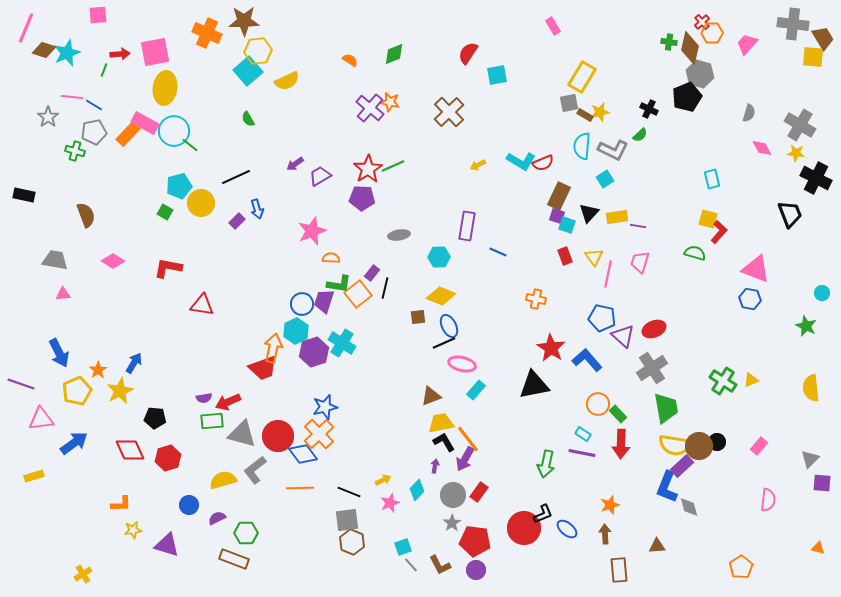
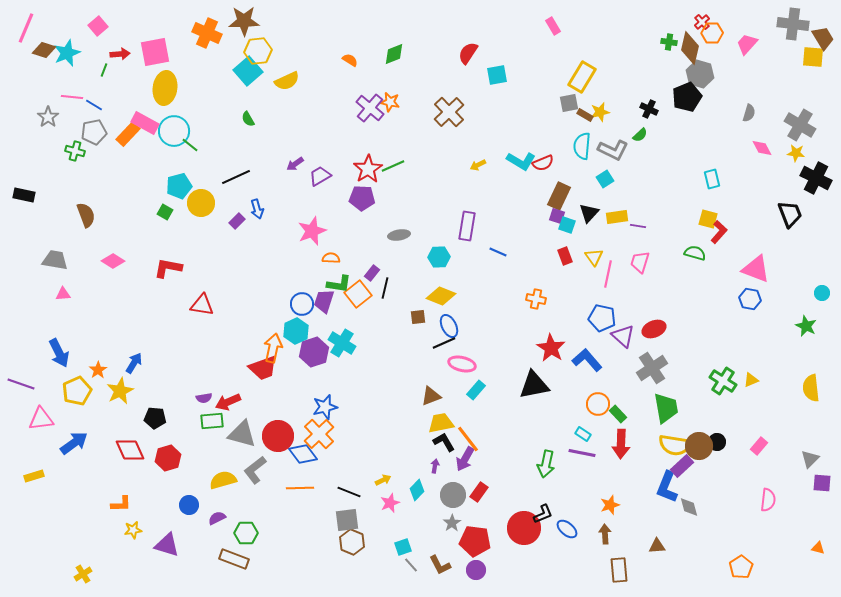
pink square at (98, 15): moved 11 px down; rotated 36 degrees counterclockwise
